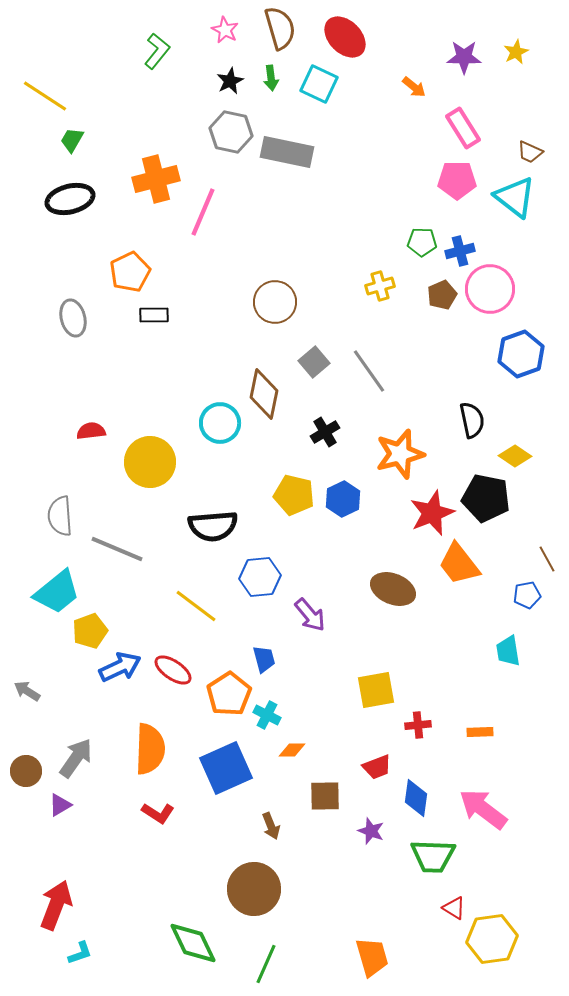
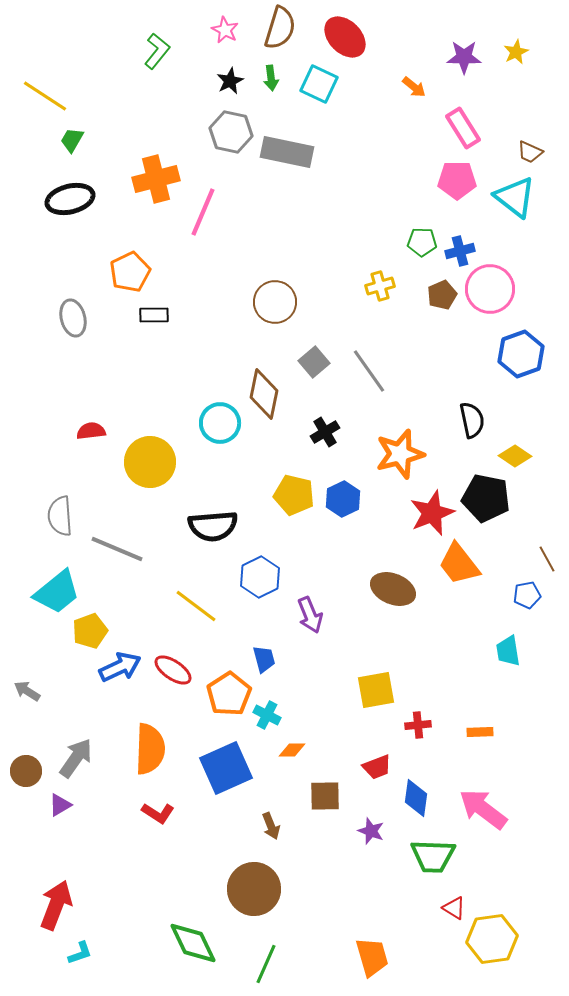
brown semicircle at (280, 28): rotated 33 degrees clockwise
blue hexagon at (260, 577): rotated 21 degrees counterclockwise
purple arrow at (310, 615): rotated 18 degrees clockwise
